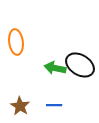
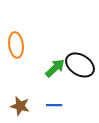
orange ellipse: moved 3 px down
green arrow: rotated 125 degrees clockwise
brown star: rotated 18 degrees counterclockwise
